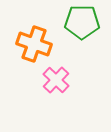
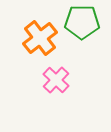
orange cross: moved 6 px right, 6 px up; rotated 32 degrees clockwise
